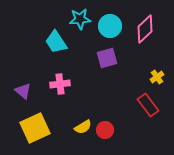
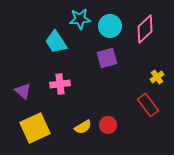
red circle: moved 3 px right, 5 px up
